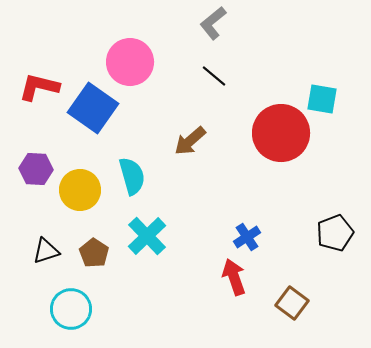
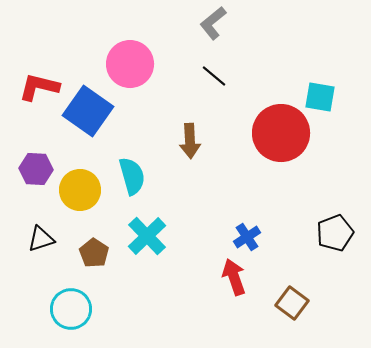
pink circle: moved 2 px down
cyan square: moved 2 px left, 2 px up
blue square: moved 5 px left, 3 px down
brown arrow: rotated 52 degrees counterclockwise
black triangle: moved 5 px left, 12 px up
